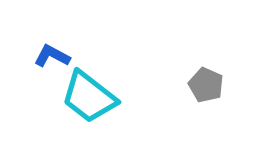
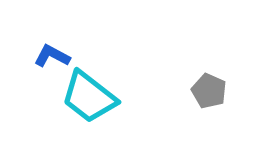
gray pentagon: moved 3 px right, 6 px down
